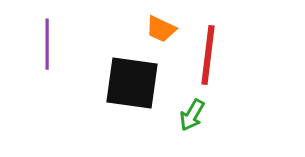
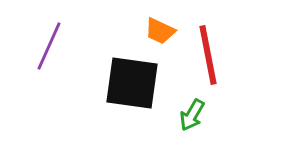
orange trapezoid: moved 1 px left, 2 px down
purple line: moved 2 px right, 2 px down; rotated 24 degrees clockwise
red line: rotated 18 degrees counterclockwise
